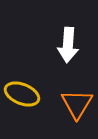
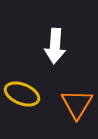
white arrow: moved 13 px left, 1 px down
